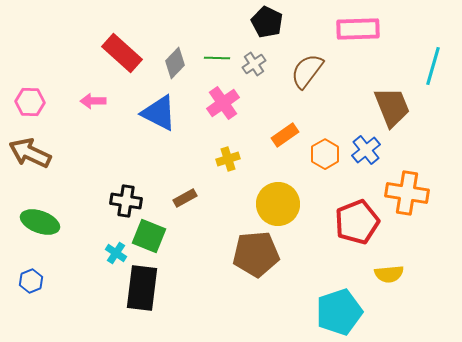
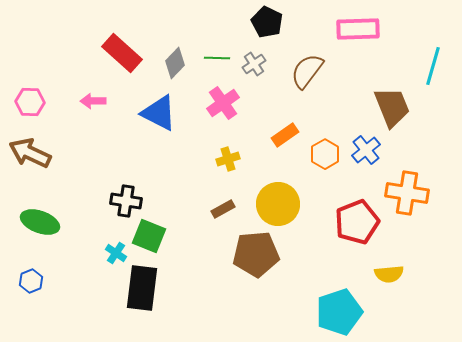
brown rectangle: moved 38 px right, 11 px down
